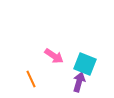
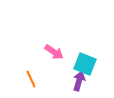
pink arrow: moved 4 px up
purple arrow: moved 1 px up
